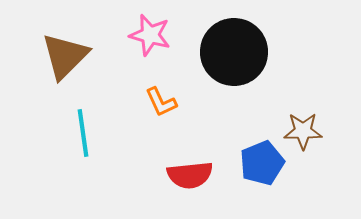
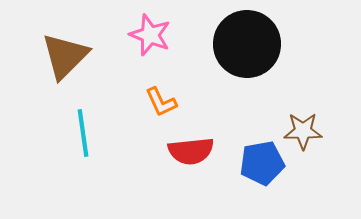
pink star: rotated 6 degrees clockwise
black circle: moved 13 px right, 8 px up
blue pentagon: rotated 12 degrees clockwise
red semicircle: moved 1 px right, 24 px up
